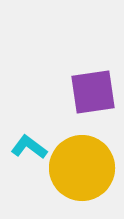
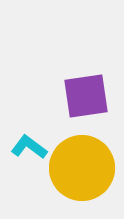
purple square: moved 7 px left, 4 px down
